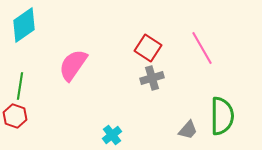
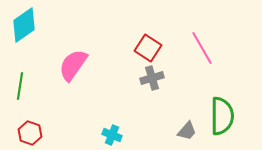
red hexagon: moved 15 px right, 17 px down
gray trapezoid: moved 1 px left, 1 px down
cyan cross: rotated 30 degrees counterclockwise
